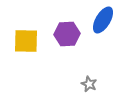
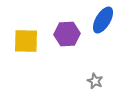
gray star: moved 6 px right, 3 px up
